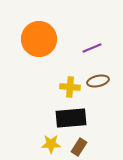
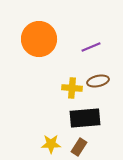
purple line: moved 1 px left, 1 px up
yellow cross: moved 2 px right, 1 px down
black rectangle: moved 14 px right
